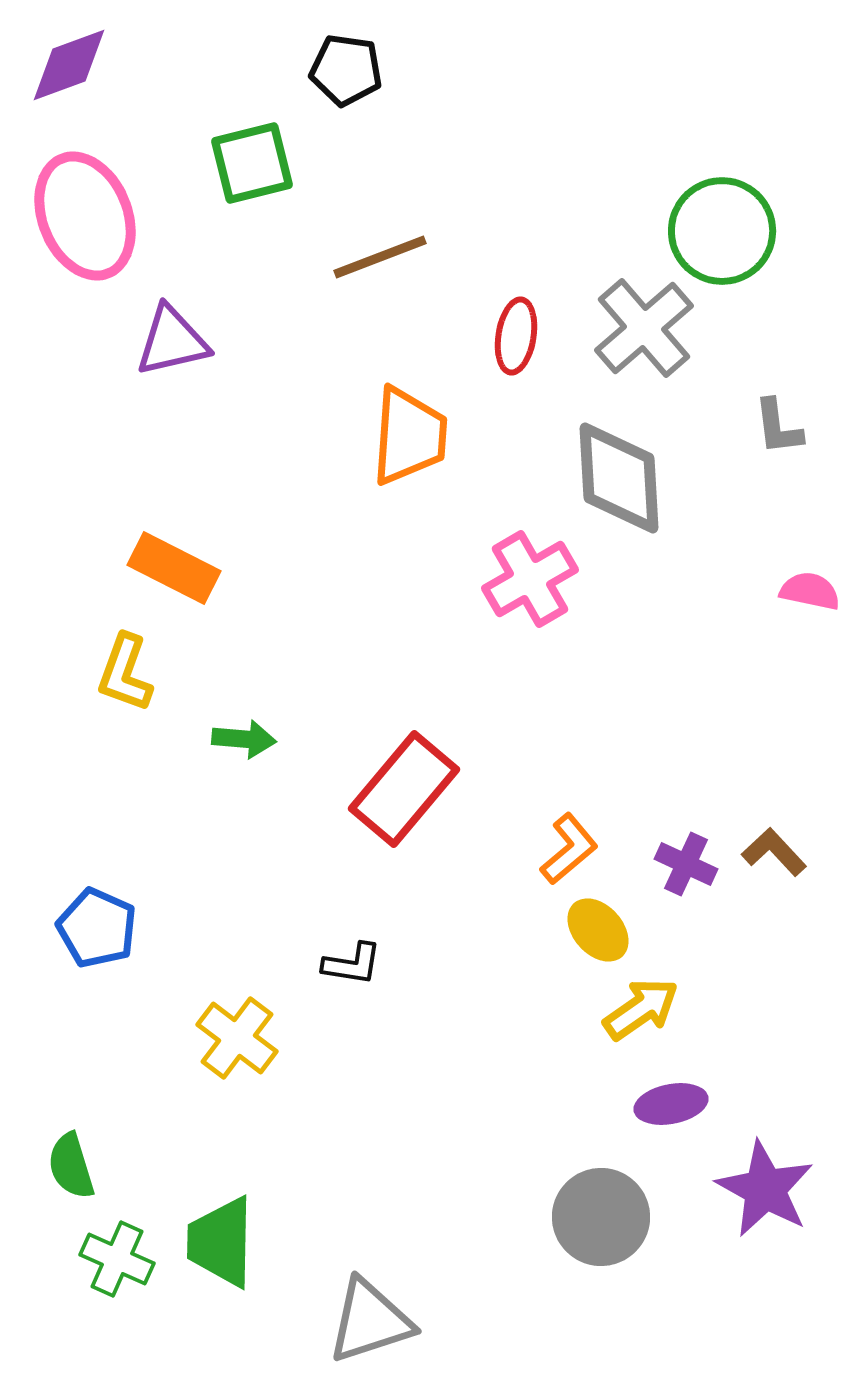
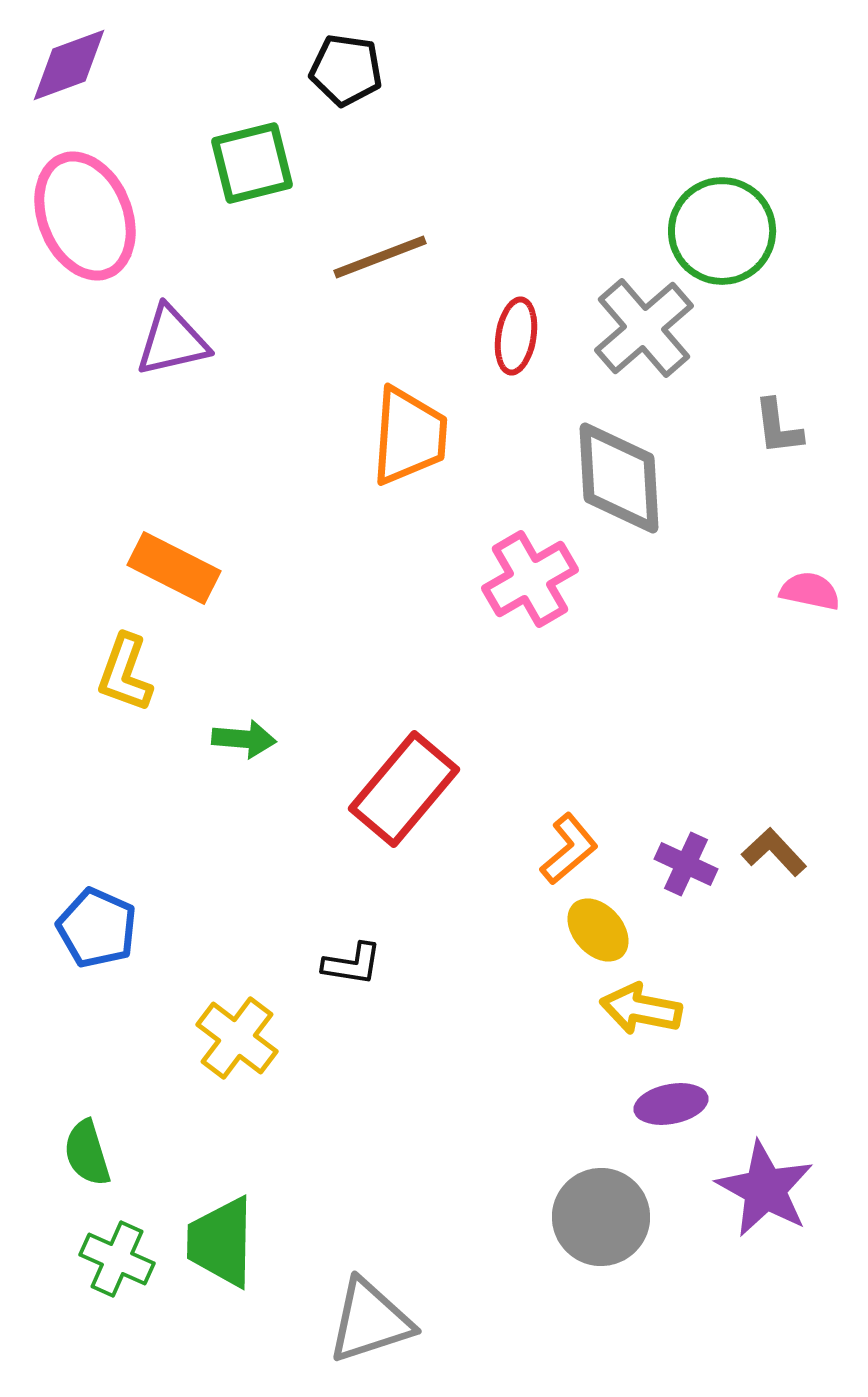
yellow arrow: rotated 134 degrees counterclockwise
green semicircle: moved 16 px right, 13 px up
